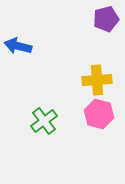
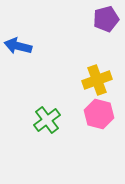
yellow cross: rotated 16 degrees counterclockwise
green cross: moved 3 px right, 1 px up
